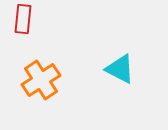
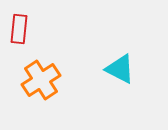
red rectangle: moved 4 px left, 10 px down
